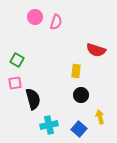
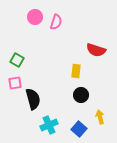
cyan cross: rotated 12 degrees counterclockwise
